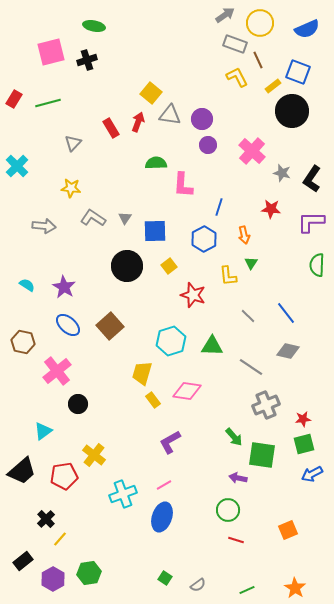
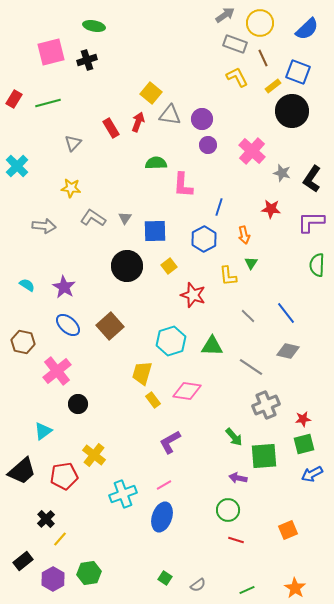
blue semicircle at (307, 29): rotated 20 degrees counterclockwise
brown line at (258, 60): moved 5 px right, 2 px up
green square at (262, 455): moved 2 px right, 1 px down; rotated 12 degrees counterclockwise
